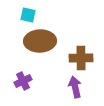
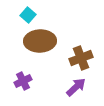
cyan square: rotated 28 degrees clockwise
brown cross: rotated 20 degrees counterclockwise
purple arrow: moved 1 px right; rotated 60 degrees clockwise
